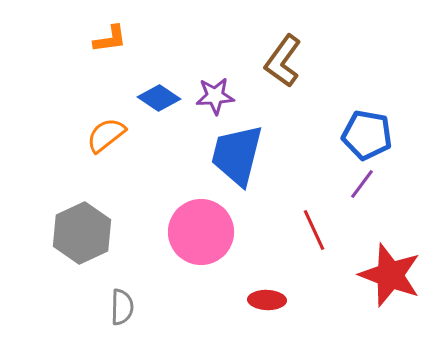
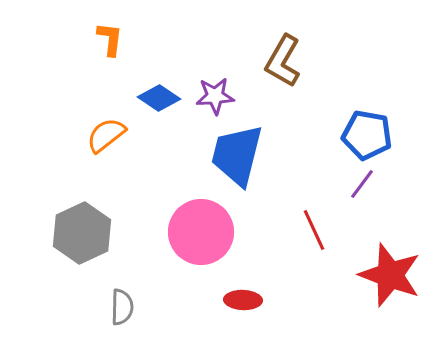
orange L-shape: rotated 75 degrees counterclockwise
brown L-shape: rotated 6 degrees counterclockwise
red ellipse: moved 24 px left
